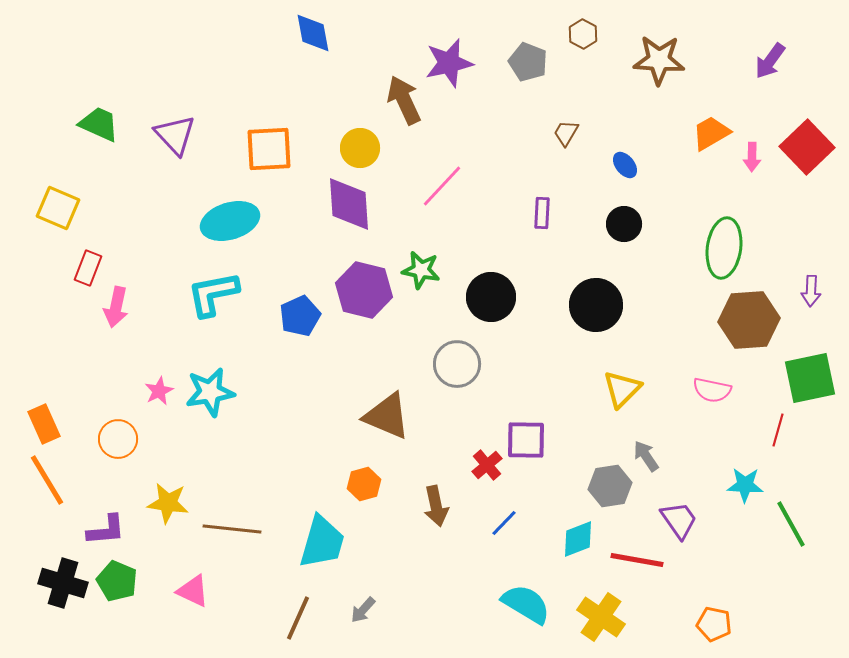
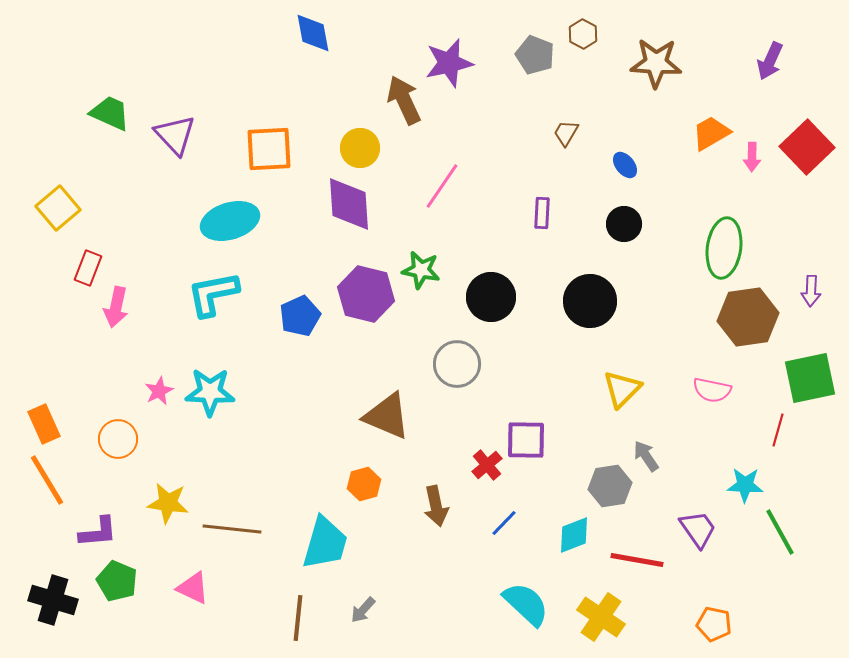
brown star at (659, 60): moved 3 px left, 3 px down
purple arrow at (770, 61): rotated 12 degrees counterclockwise
gray pentagon at (528, 62): moved 7 px right, 7 px up
green trapezoid at (99, 124): moved 11 px right, 11 px up
pink line at (442, 186): rotated 9 degrees counterclockwise
yellow square at (58, 208): rotated 27 degrees clockwise
purple hexagon at (364, 290): moved 2 px right, 4 px down
black circle at (596, 305): moved 6 px left, 4 px up
brown hexagon at (749, 320): moved 1 px left, 3 px up; rotated 4 degrees counterclockwise
cyan star at (210, 392): rotated 12 degrees clockwise
purple trapezoid at (679, 520): moved 19 px right, 9 px down
green line at (791, 524): moved 11 px left, 8 px down
purple L-shape at (106, 530): moved 8 px left, 2 px down
cyan diamond at (578, 539): moved 4 px left, 4 px up
cyan trapezoid at (322, 542): moved 3 px right, 1 px down
black cross at (63, 583): moved 10 px left, 17 px down
pink triangle at (193, 591): moved 3 px up
cyan semicircle at (526, 604): rotated 12 degrees clockwise
brown line at (298, 618): rotated 18 degrees counterclockwise
